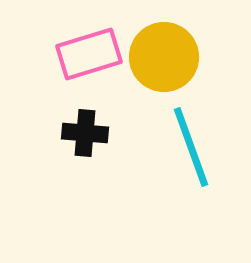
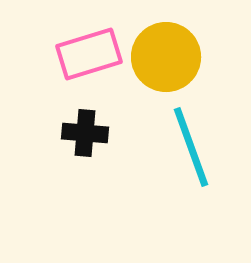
yellow circle: moved 2 px right
